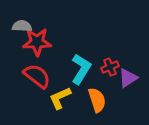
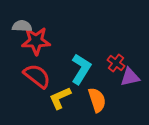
red star: moved 1 px left, 1 px up
red cross: moved 6 px right, 4 px up; rotated 30 degrees counterclockwise
purple triangle: moved 2 px right, 1 px up; rotated 20 degrees clockwise
